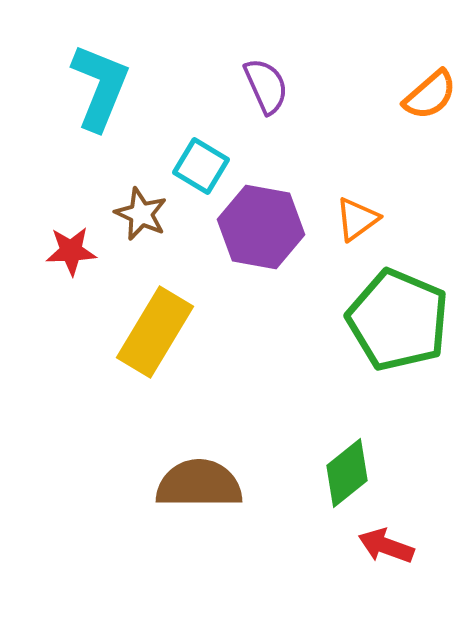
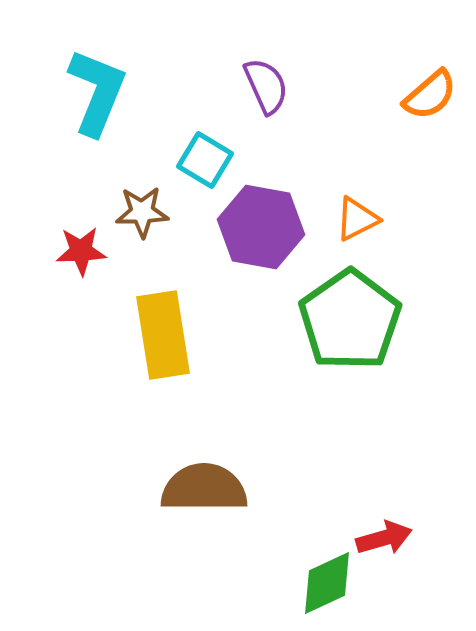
cyan L-shape: moved 3 px left, 5 px down
cyan square: moved 4 px right, 6 px up
brown star: moved 1 px right, 2 px up; rotated 26 degrees counterclockwise
orange triangle: rotated 9 degrees clockwise
red star: moved 10 px right
green pentagon: moved 48 px left; rotated 14 degrees clockwise
yellow rectangle: moved 8 px right, 3 px down; rotated 40 degrees counterclockwise
green diamond: moved 20 px left, 110 px down; rotated 14 degrees clockwise
brown semicircle: moved 5 px right, 4 px down
red arrow: moved 2 px left, 8 px up; rotated 144 degrees clockwise
